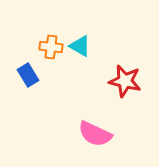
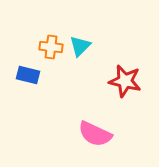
cyan triangle: rotated 45 degrees clockwise
blue rectangle: rotated 45 degrees counterclockwise
